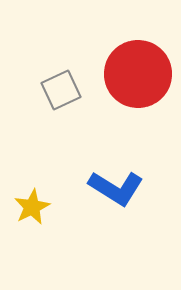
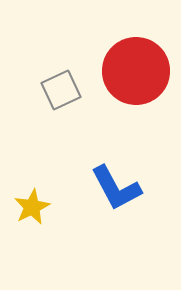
red circle: moved 2 px left, 3 px up
blue L-shape: rotated 30 degrees clockwise
